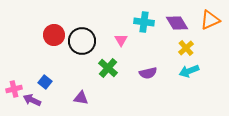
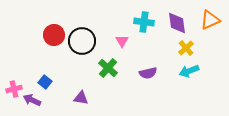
purple diamond: rotated 25 degrees clockwise
pink triangle: moved 1 px right, 1 px down
